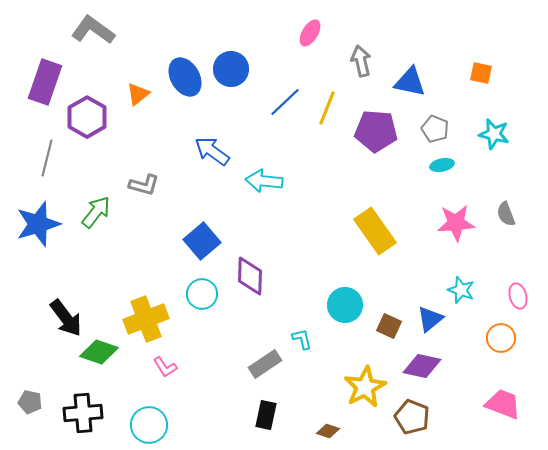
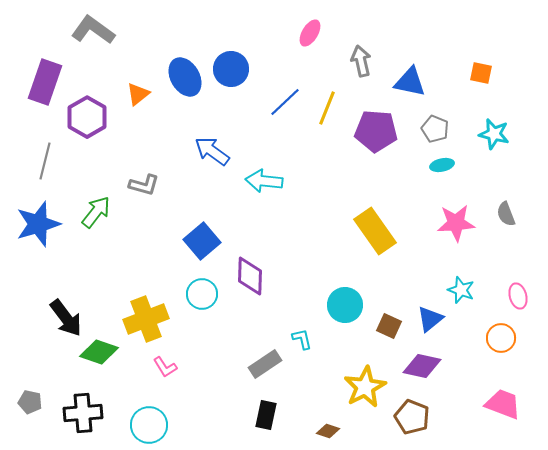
gray line at (47, 158): moved 2 px left, 3 px down
